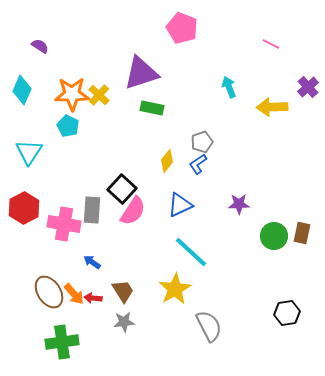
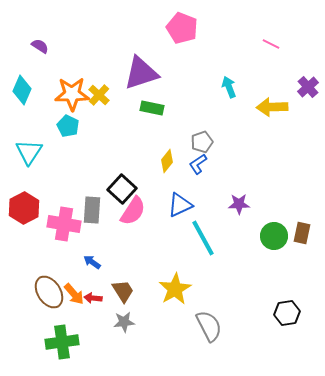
cyan line: moved 12 px right, 14 px up; rotated 18 degrees clockwise
